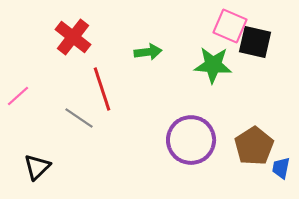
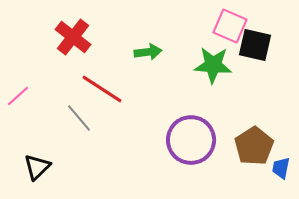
black square: moved 3 px down
red line: rotated 39 degrees counterclockwise
gray line: rotated 16 degrees clockwise
